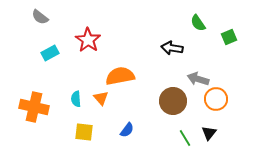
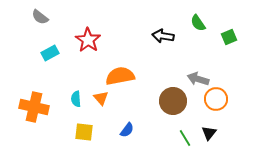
black arrow: moved 9 px left, 12 px up
